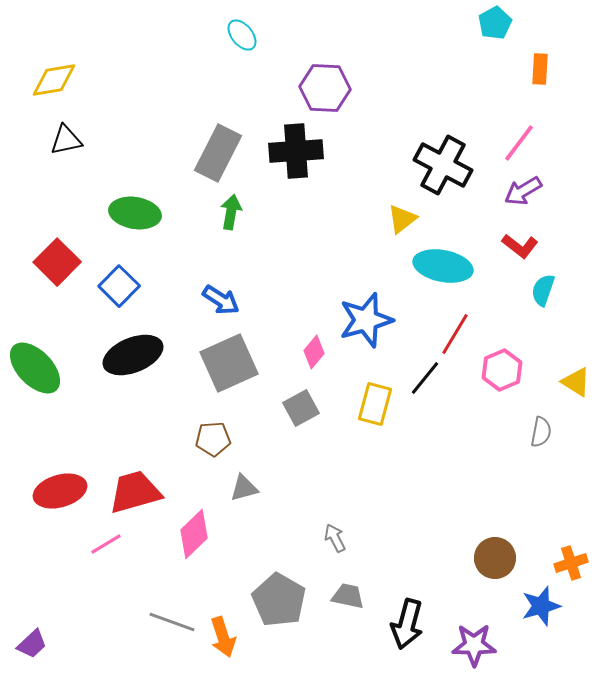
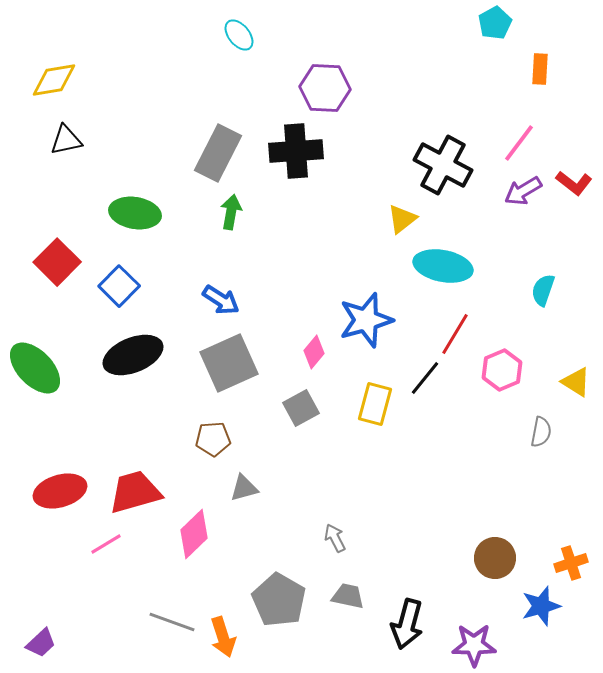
cyan ellipse at (242, 35): moved 3 px left
red L-shape at (520, 246): moved 54 px right, 63 px up
purple trapezoid at (32, 644): moved 9 px right, 1 px up
